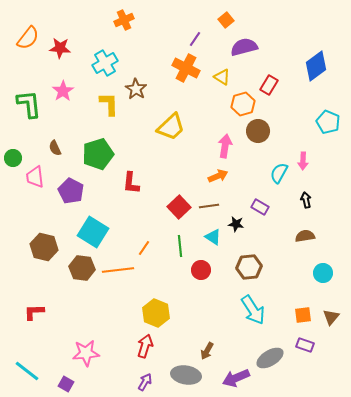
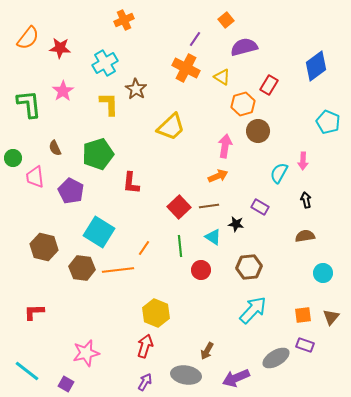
cyan square at (93, 232): moved 6 px right
cyan arrow at (253, 310): rotated 104 degrees counterclockwise
pink star at (86, 353): rotated 8 degrees counterclockwise
gray ellipse at (270, 358): moved 6 px right
